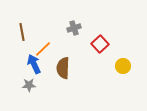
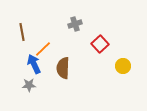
gray cross: moved 1 px right, 4 px up
